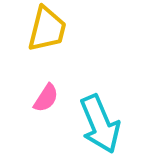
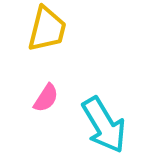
cyan arrow: moved 4 px right, 1 px down; rotated 8 degrees counterclockwise
